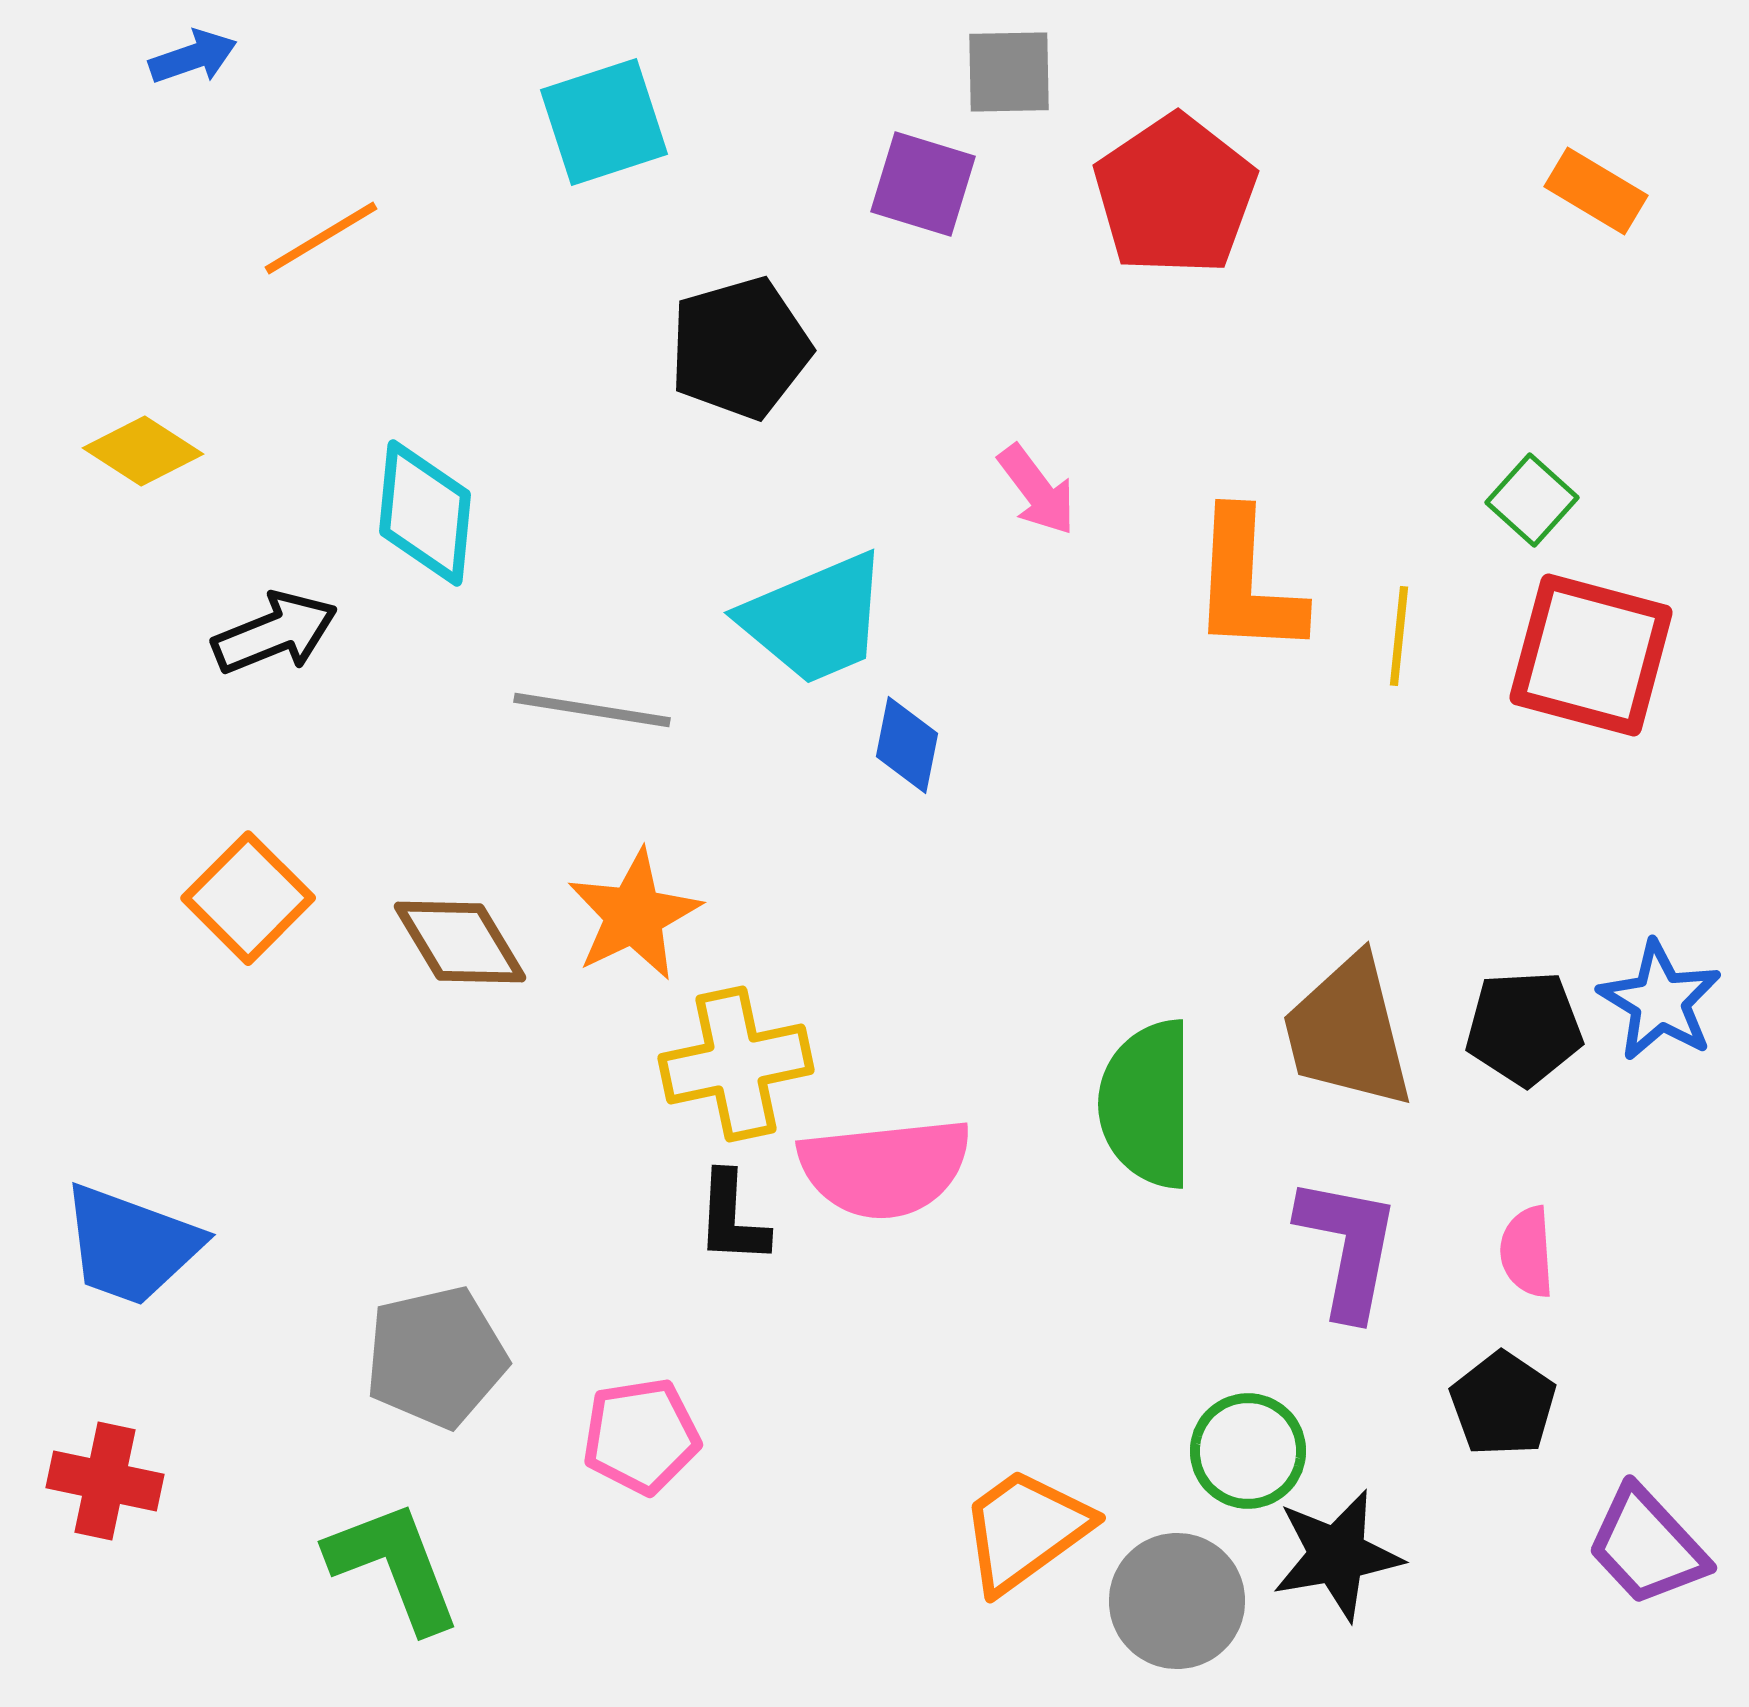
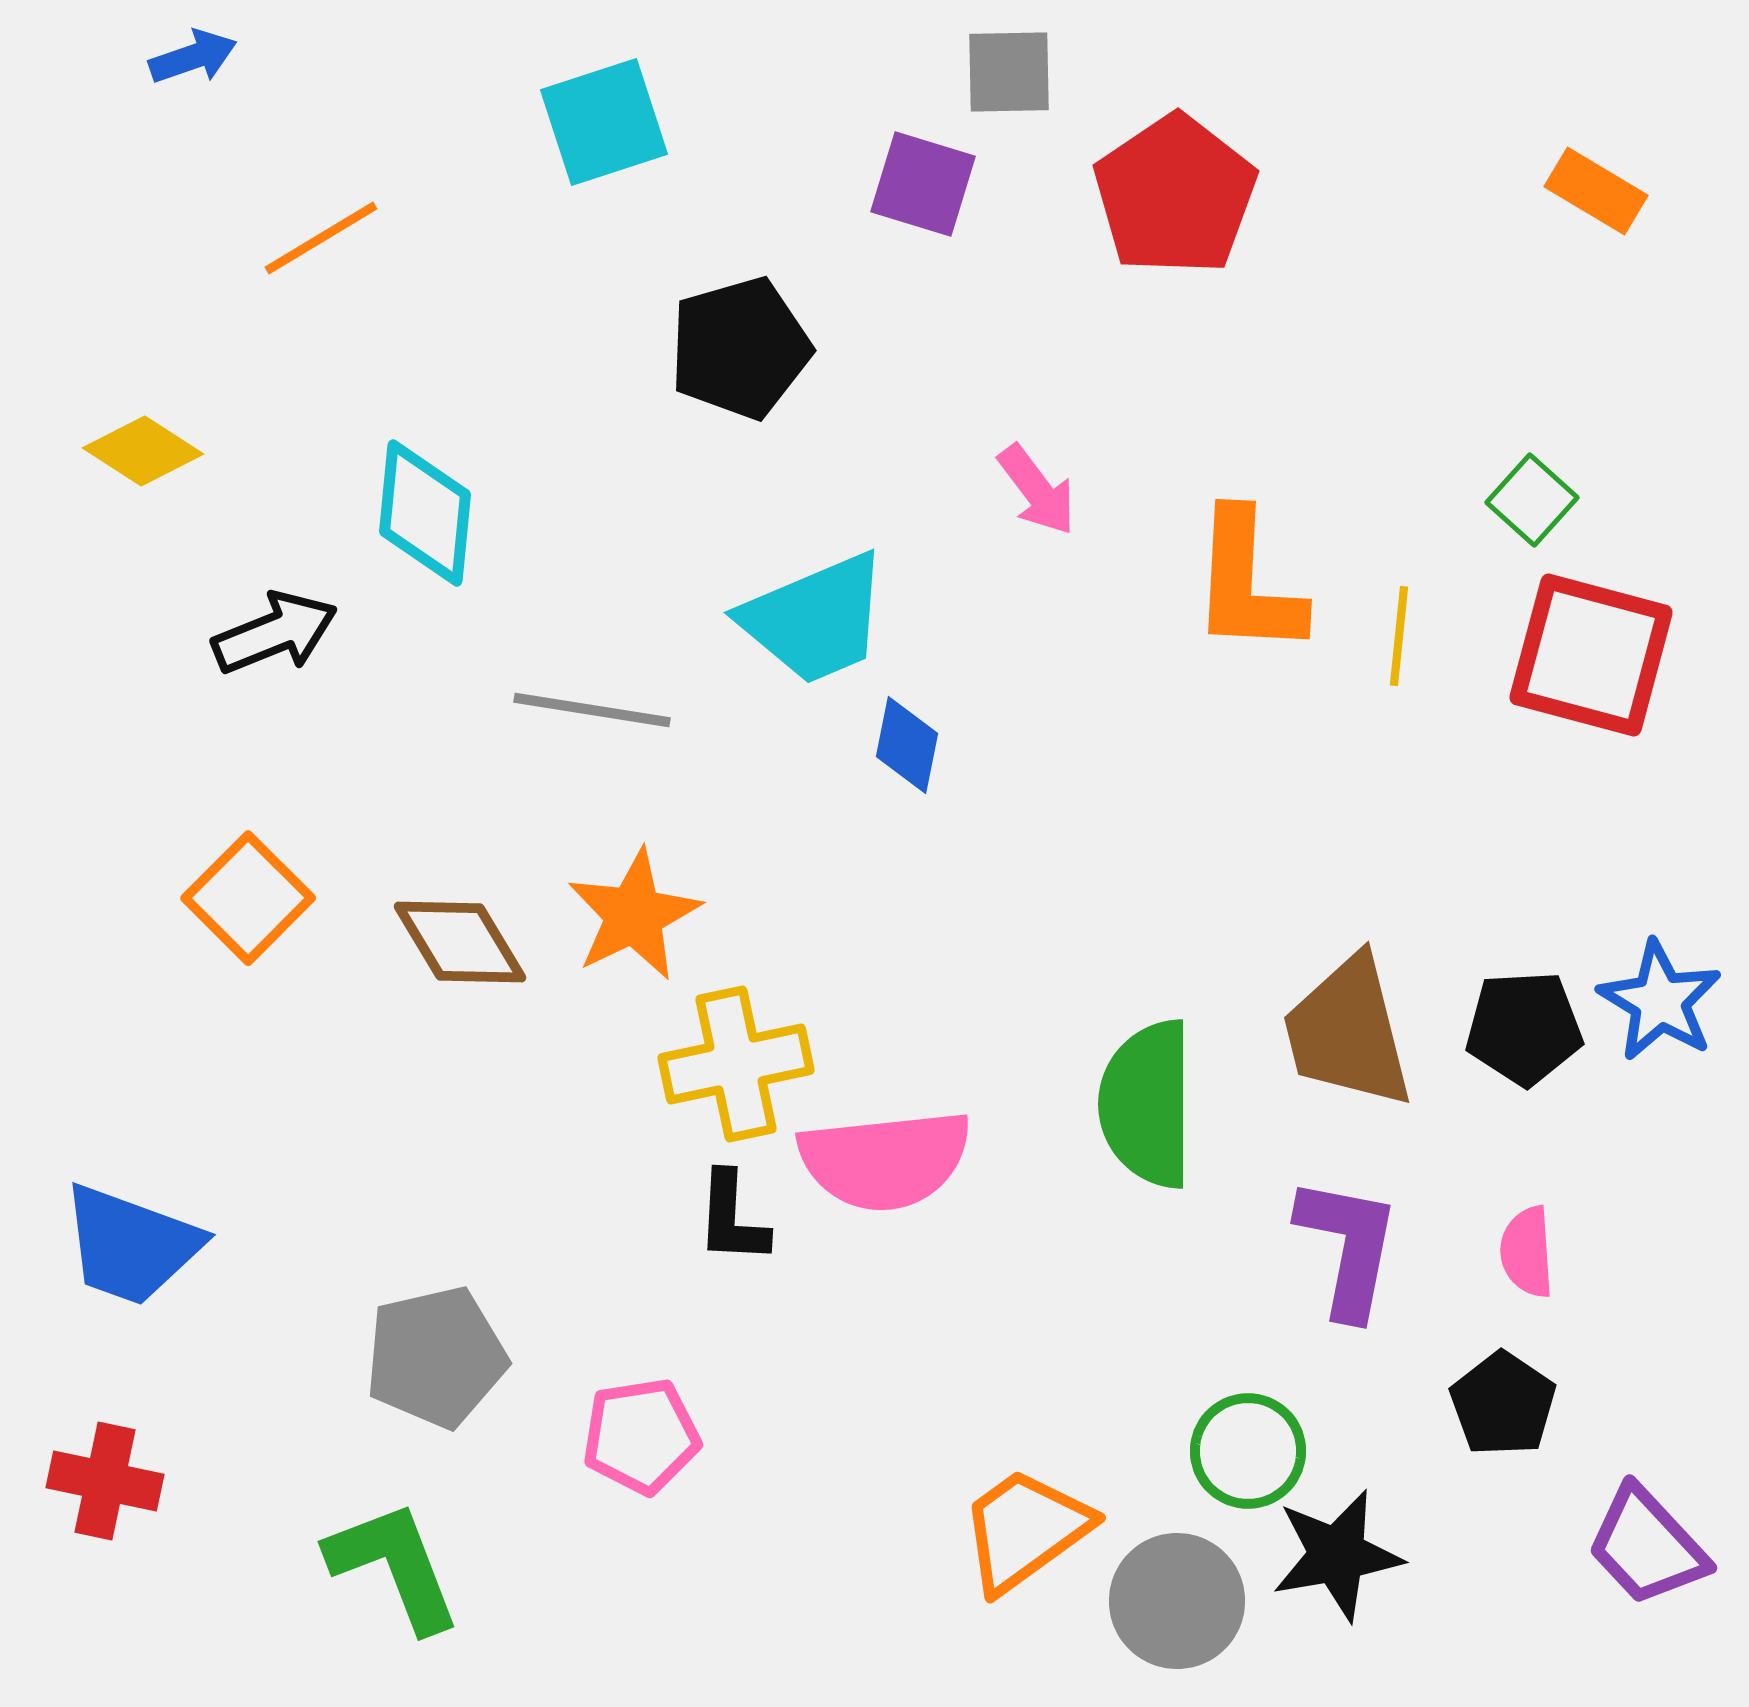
pink semicircle at (885, 1168): moved 8 px up
